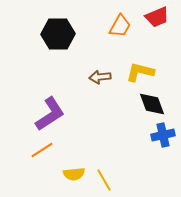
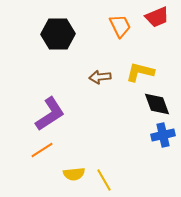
orange trapezoid: rotated 55 degrees counterclockwise
black diamond: moved 5 px right
